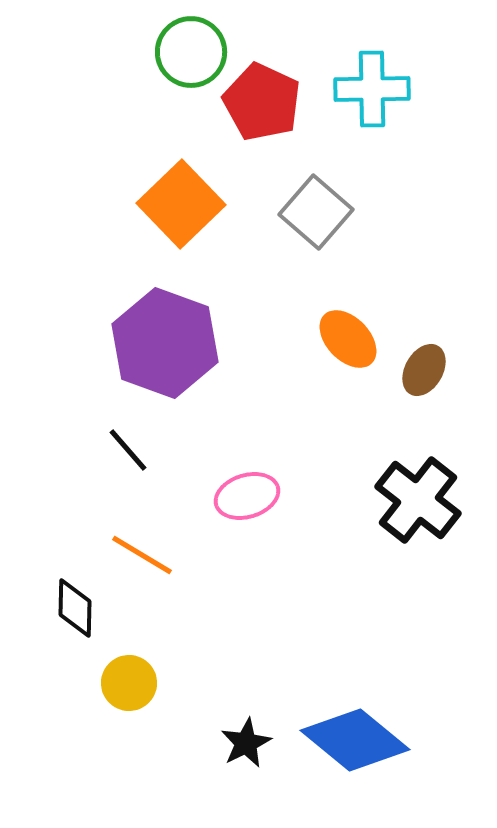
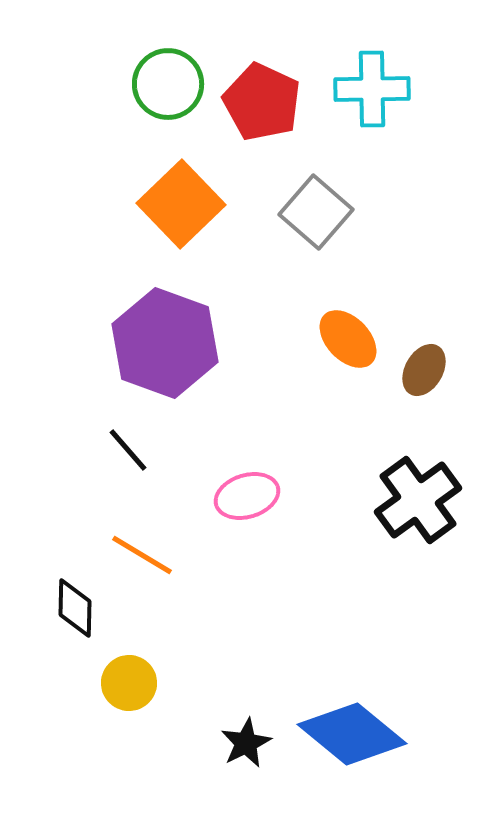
green circle: moved 23 px left, 32 px down
black cross: rotated 16 degrees clockwise
blue diamond: moved 3 px left, 6 px up
